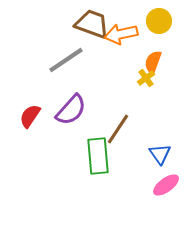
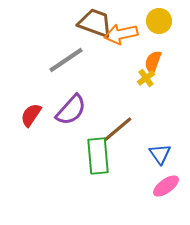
brown trapezoid: moved 3 px right, 1 px up
red semicircle: moved 1 px right, 1 px up
brown line: rotated 16 degrees clockwise
pink ellipse: moved 1 px down
